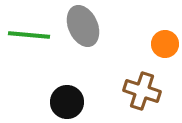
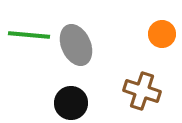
gray ellipse: moved 7 px left, 19 px down
orange circle: moved 3 px left, 10 px up
black circle: moved 4 px right, 1 px down
